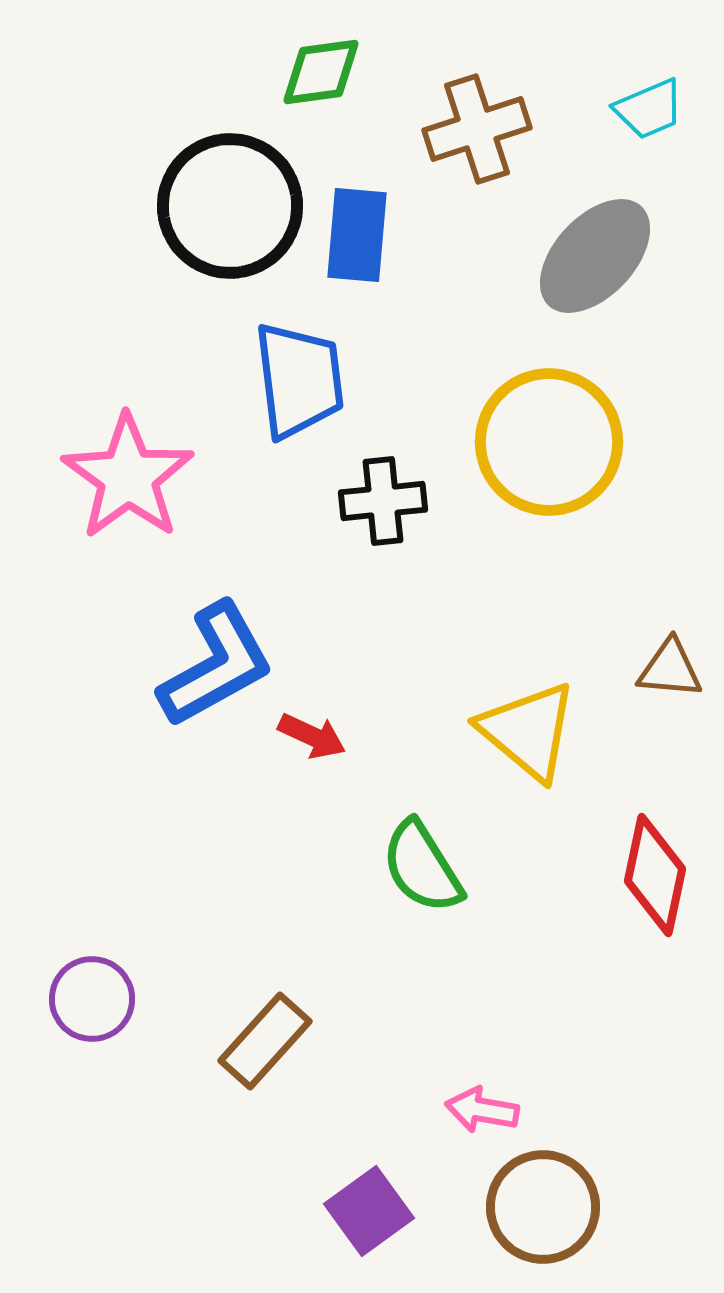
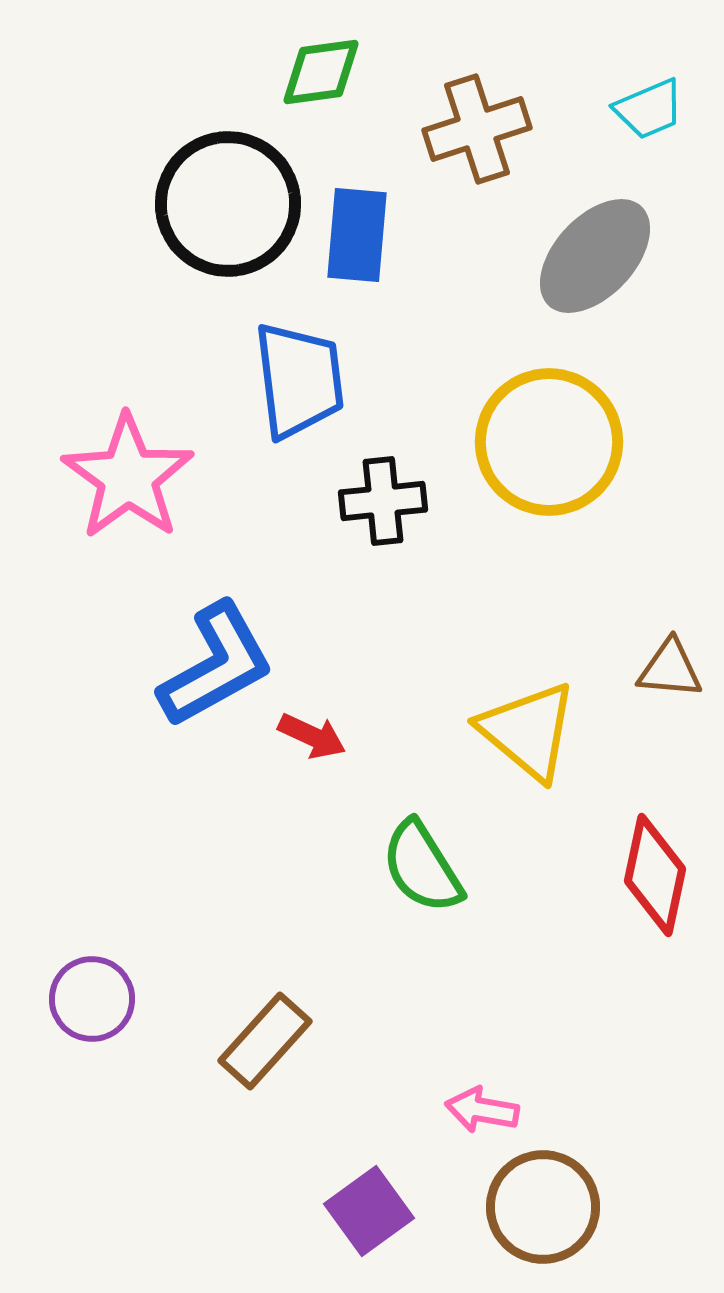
black circle: moved 2 px left, 2 px up
